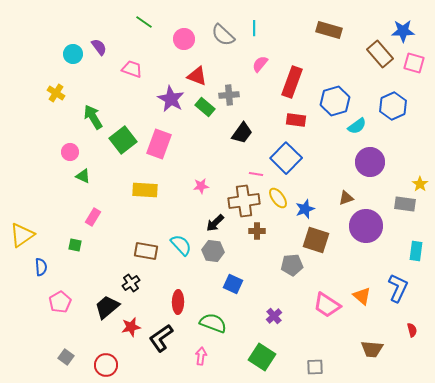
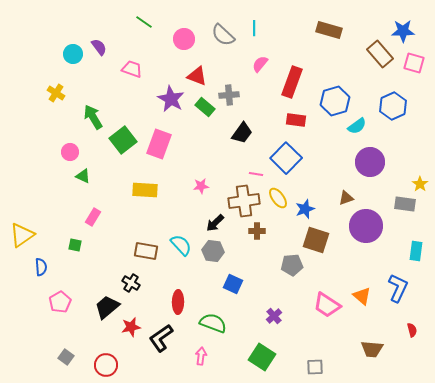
black cross at (131, 283): rotated 24 degrees counterclockwise
